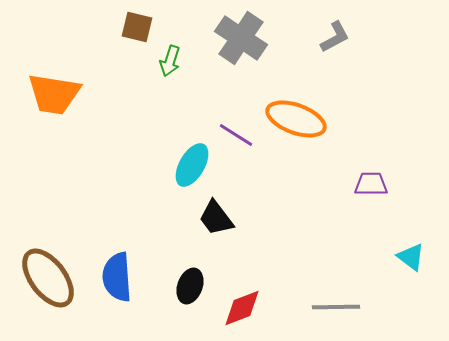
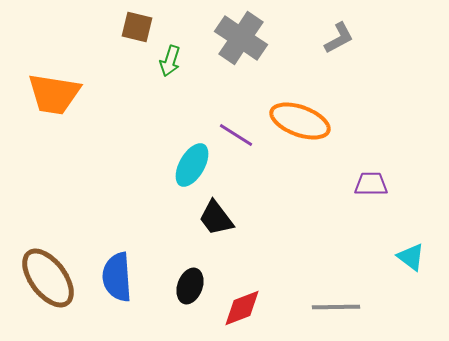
gray L-shape: moved 4 px right, 1 px down
orange ellipse: moved 4 px right, 2 px down
